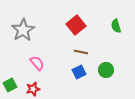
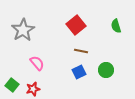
brown line: moved 1 px up
green square: moved 2 px right; rotated 24 degrees counterclockwise
